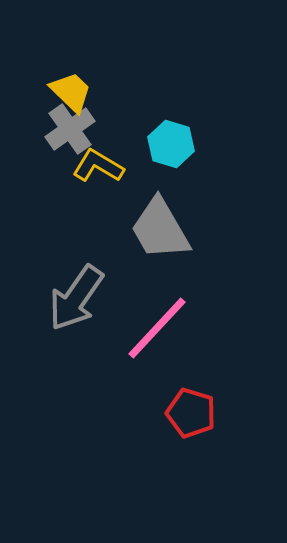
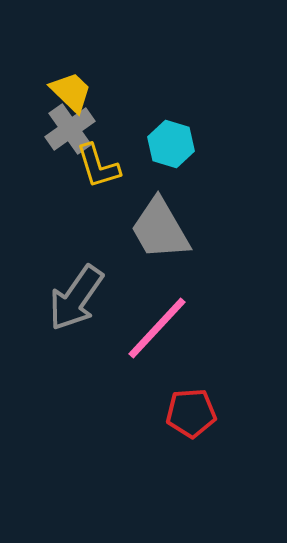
yellow L-shape: rotated 138 degrees counterclockwise
red pentagon: rotated 21 degrees counterclockwise
